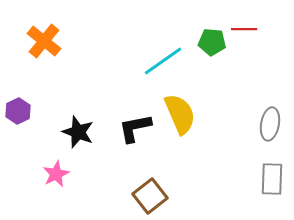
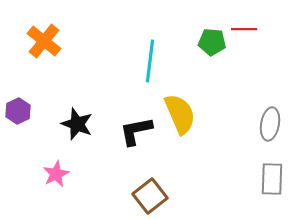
cyan line: moved 13 px left; rotated 48 degrees counterclockwise
black L-shape: moved 1 px right, 3 px down
black star: moved 1 px left, 8 px up
